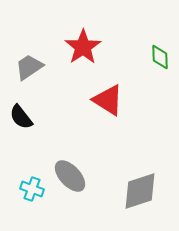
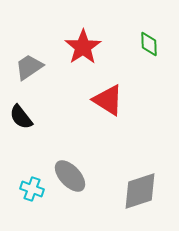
green diamond: moved 11 px left, 13 px up
